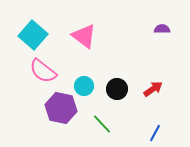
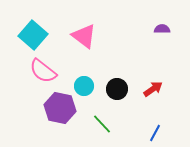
purple hexagon: moved 1 px left
